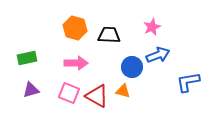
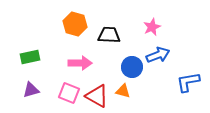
orange hexagon: moved 4 px up
green rectangle: moved 3 px right, 1 px up
pink arrow: moved 4 px right
